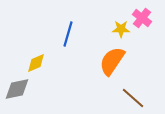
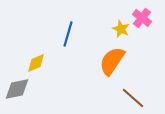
yellow star: rotated 24 degrees clockwise
